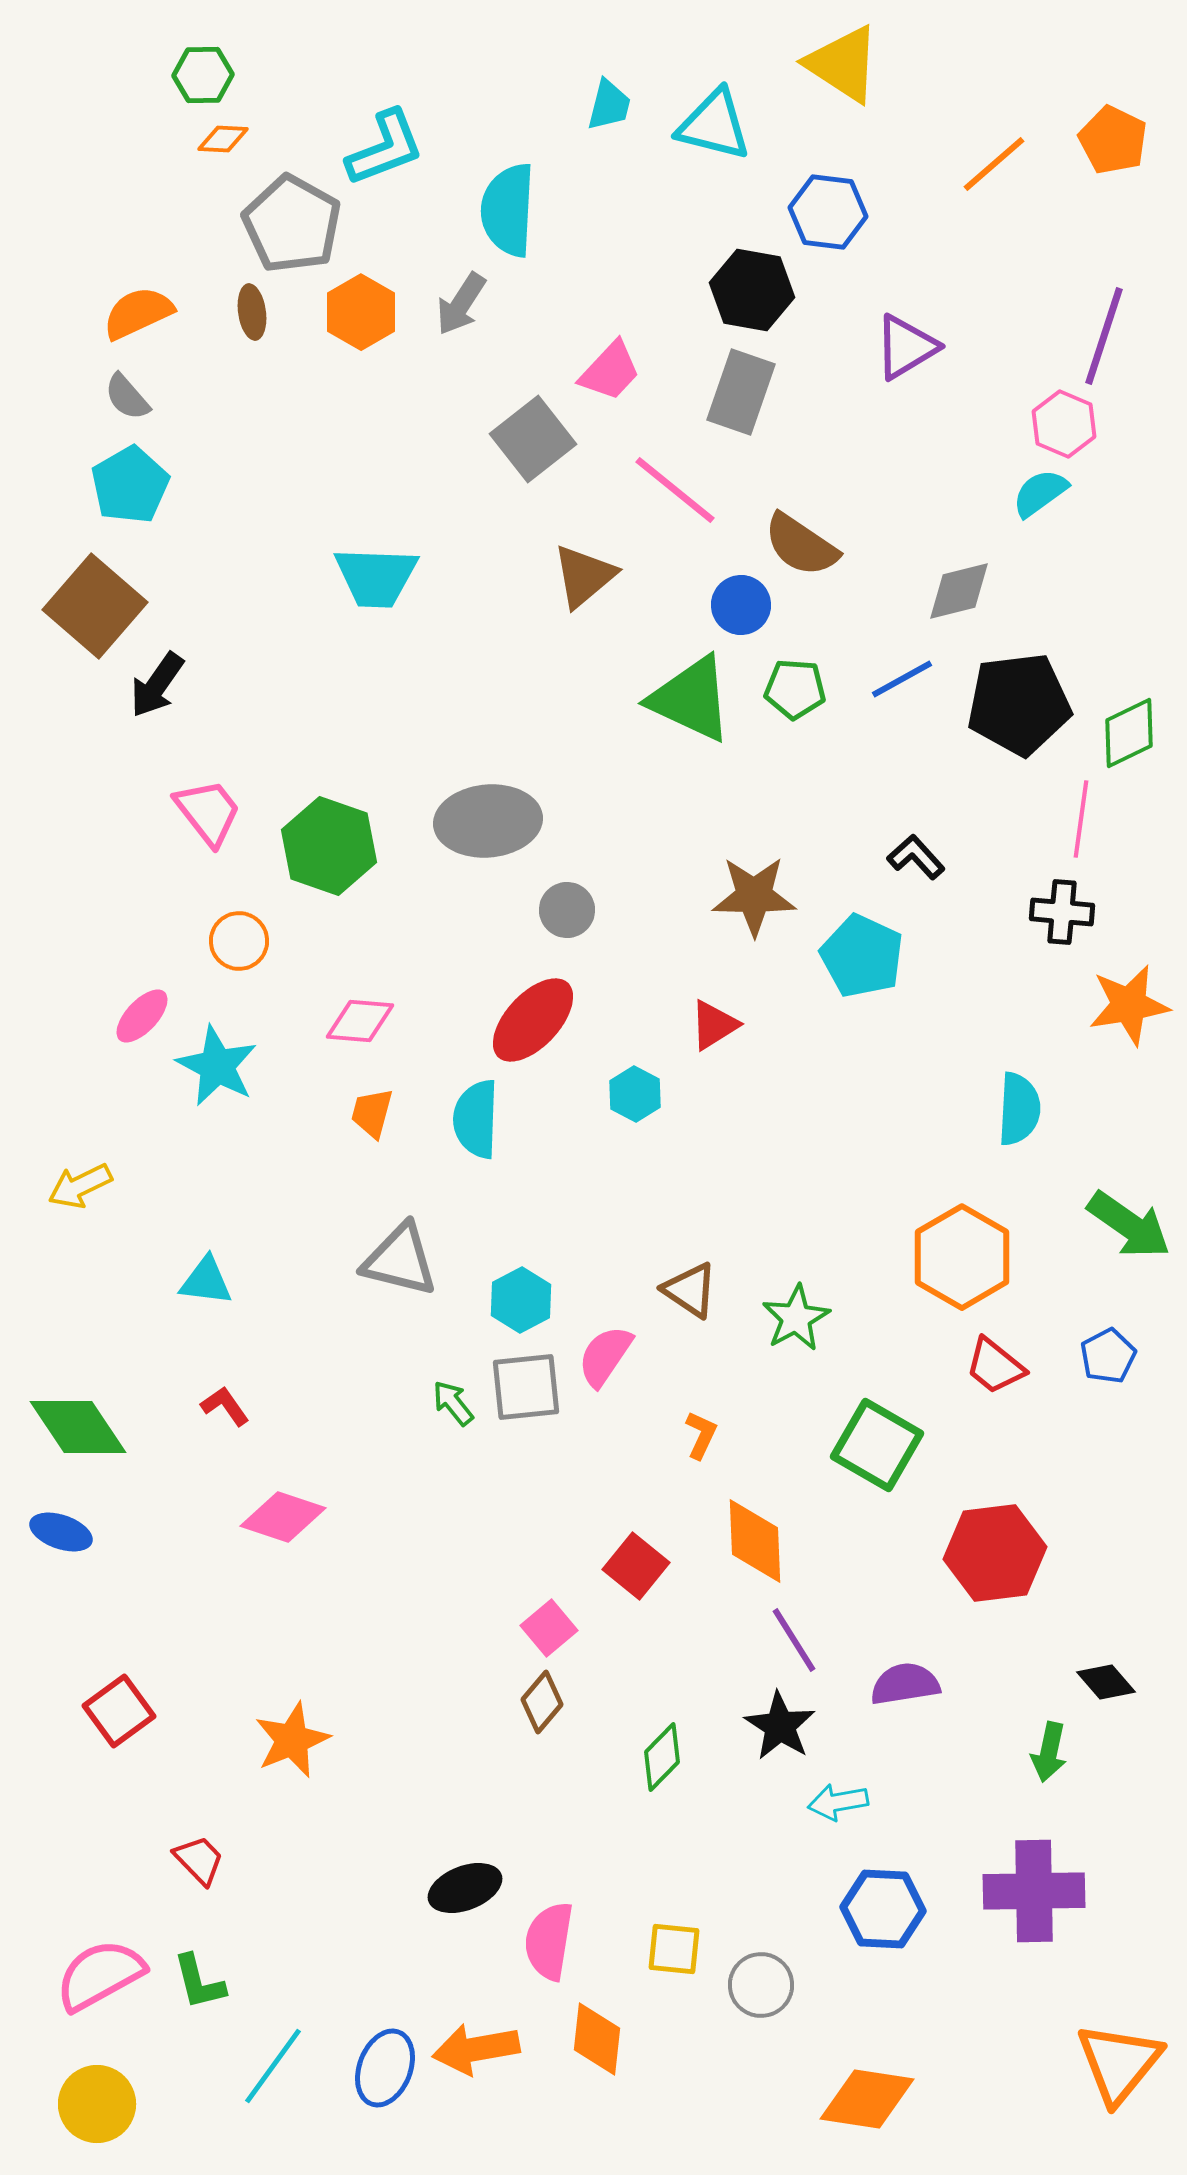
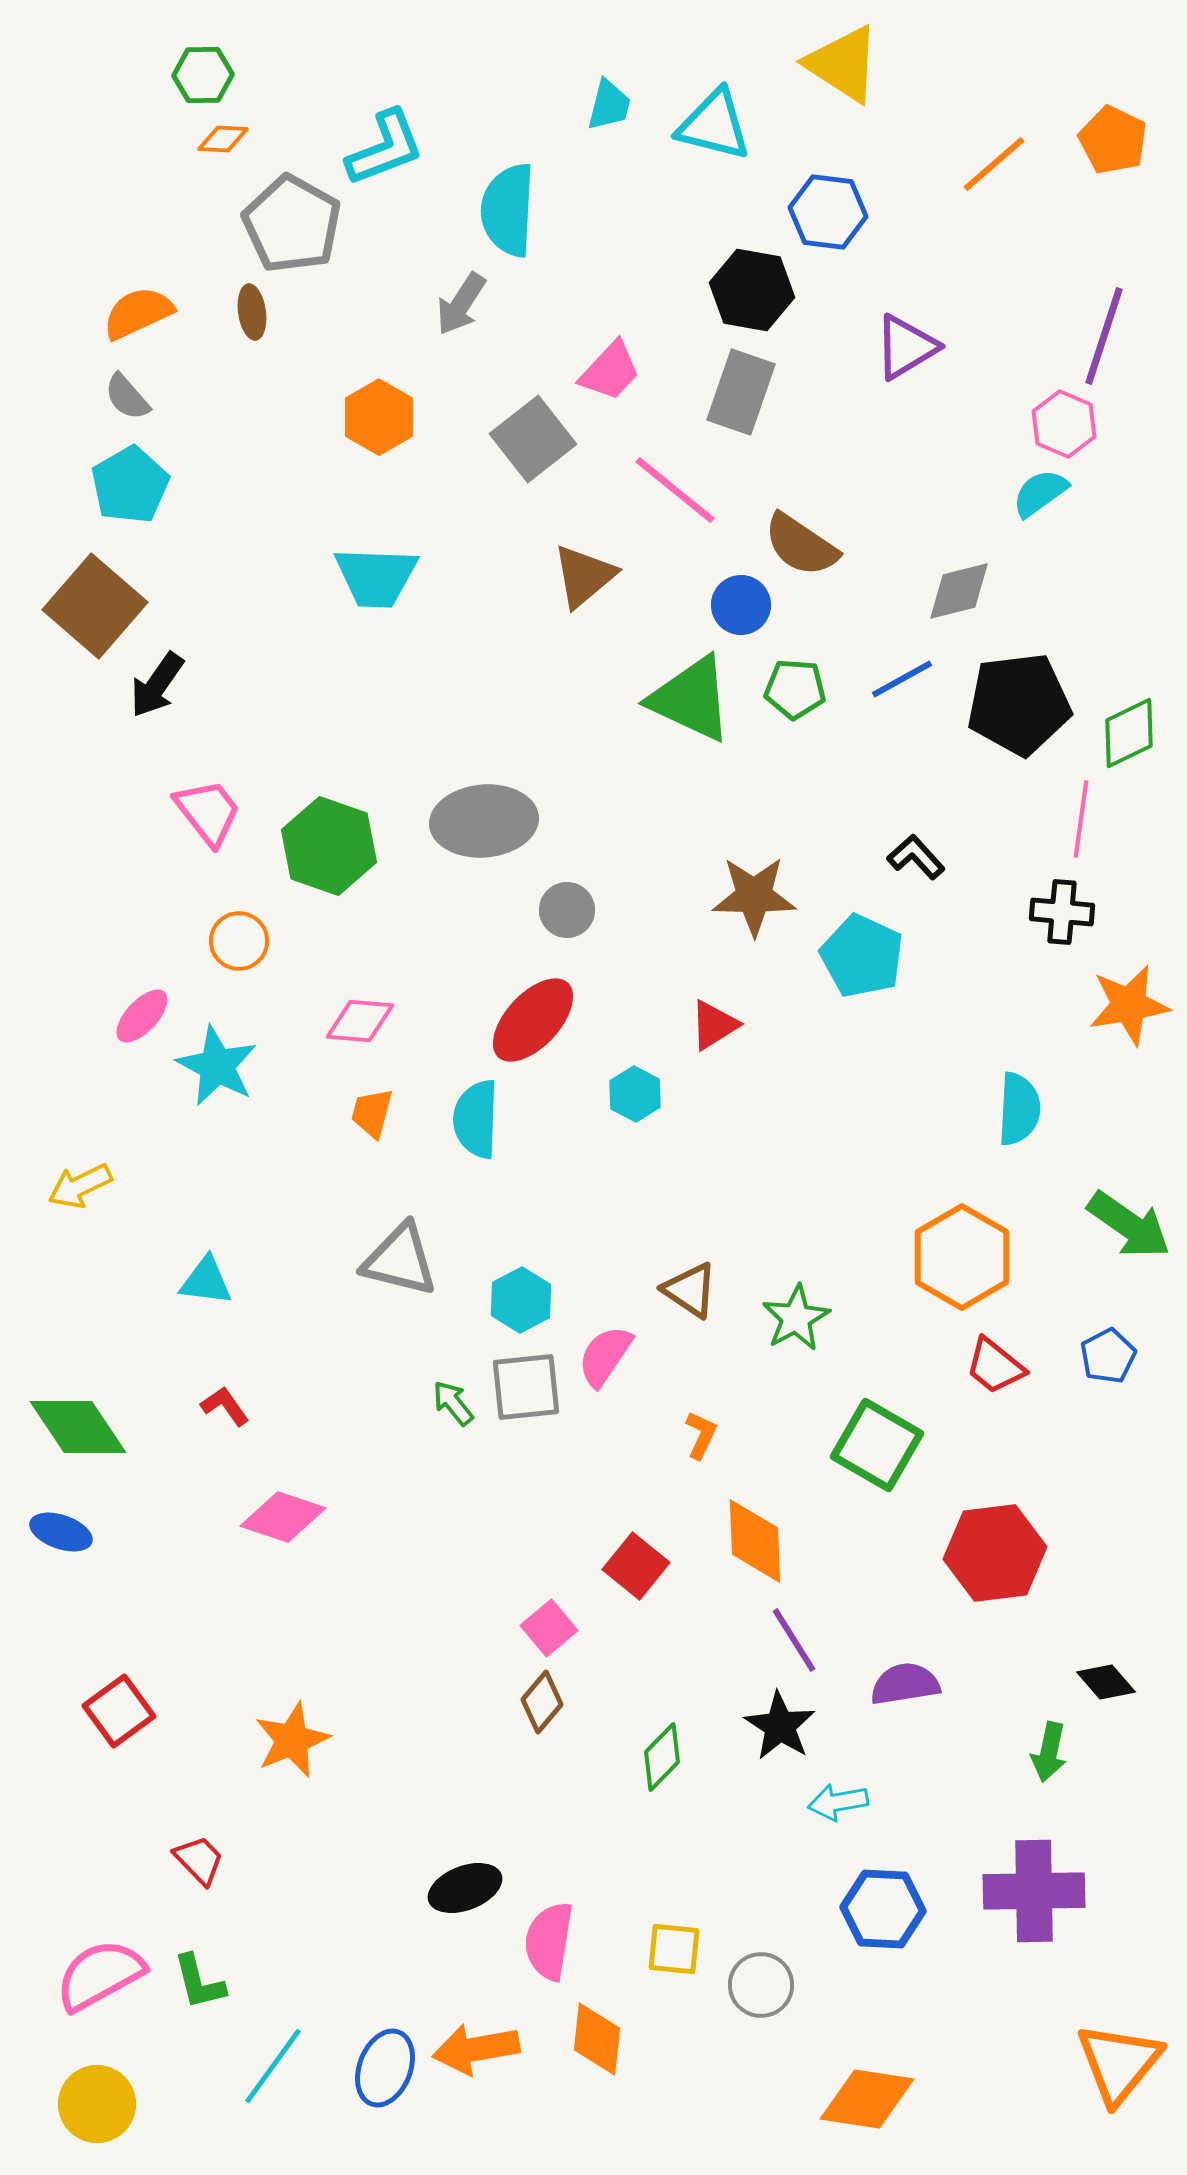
orange hexagon at (361, 312): moved 18 px right, 105 px down
gray ellipse at (488, 821): moved 4 px left
